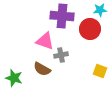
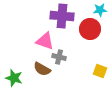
gray cross: moved 2 px left, 2 px down; rotated 24 degrees clockwise
